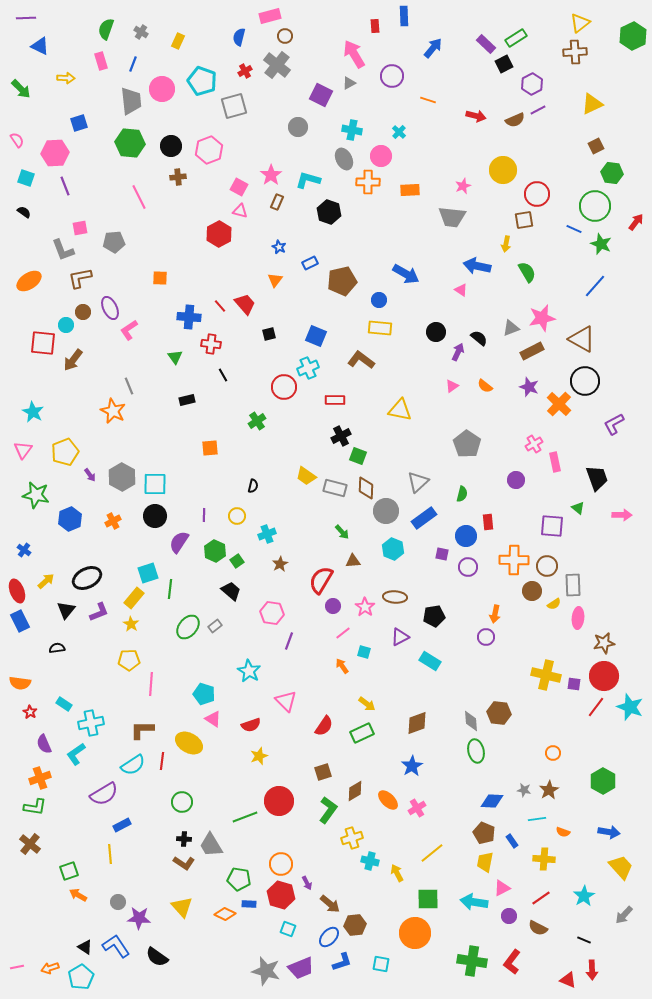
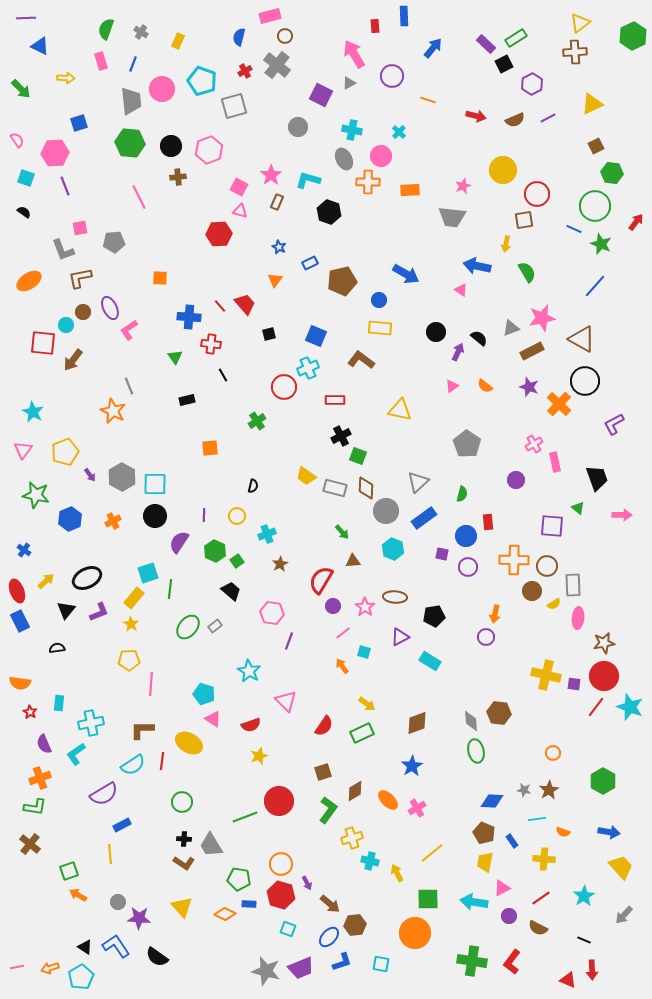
purple line at (538, 110): moved 10 px right, 8 px down
red hexagon at (219, 234): rotated 25 degrees clockwise
cyan rectangle at (64, 704): moved 5 px left, 1 px up; rotated 63 degrees clockwise
